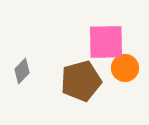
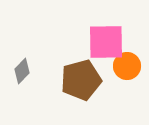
orange circle: moved 2 px right, 2 px up
brown pentagon: moved 1 px up
